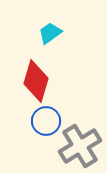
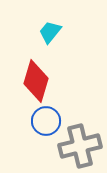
cyan trapezoid: moved 1 px up; rotated 15 degrees counterclockwise
gray cross: rotated 18 degrees clockwise
